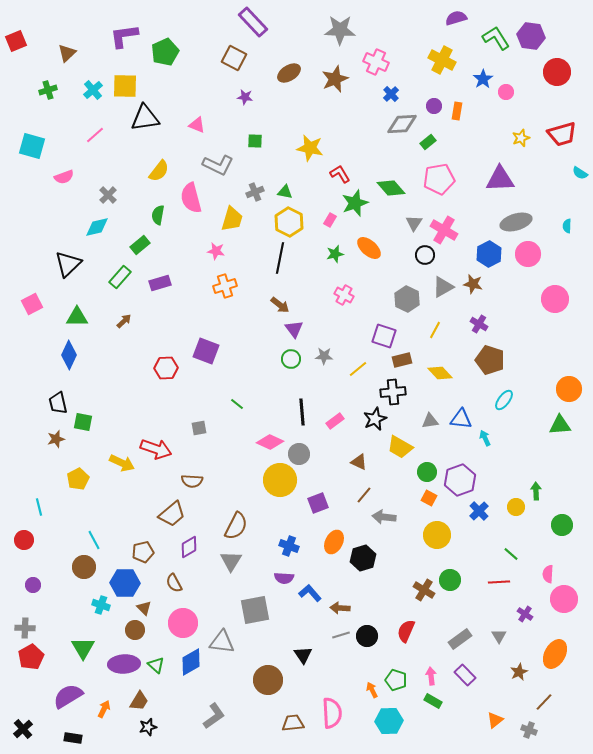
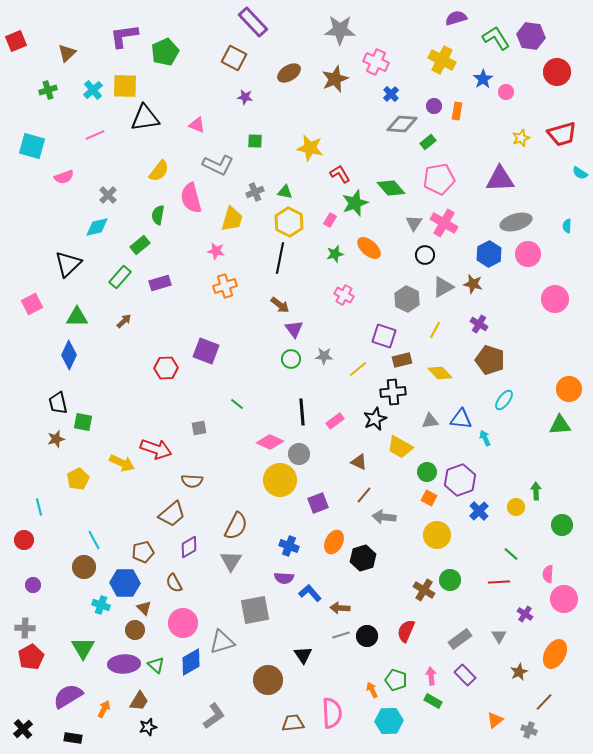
gray diamond at (402, 124): rotated 8 degrees clockwise
pink line at (95, 135): rotated 18 degrees clockwise
pink cross at (444, 230): moved 7 px up
gray triangle at (222, 642): rotated 24 degrees counterclockwise
